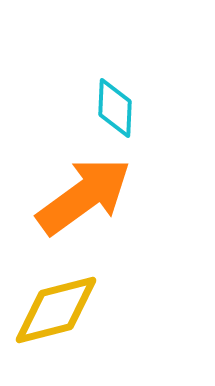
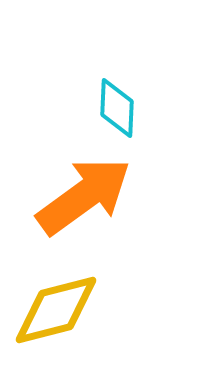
cyan diamond: moved 2 px right
